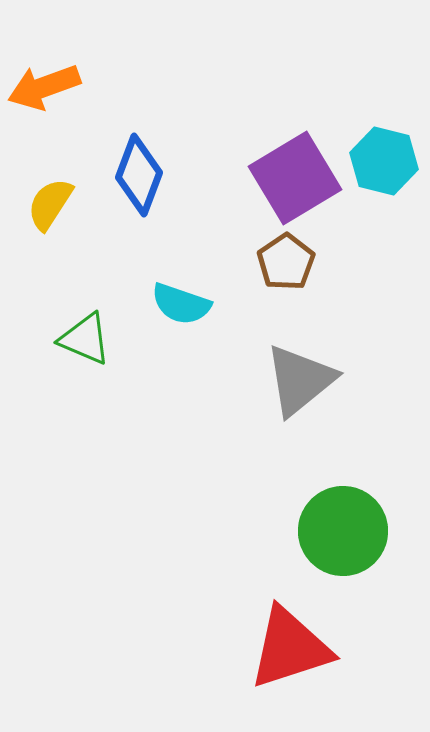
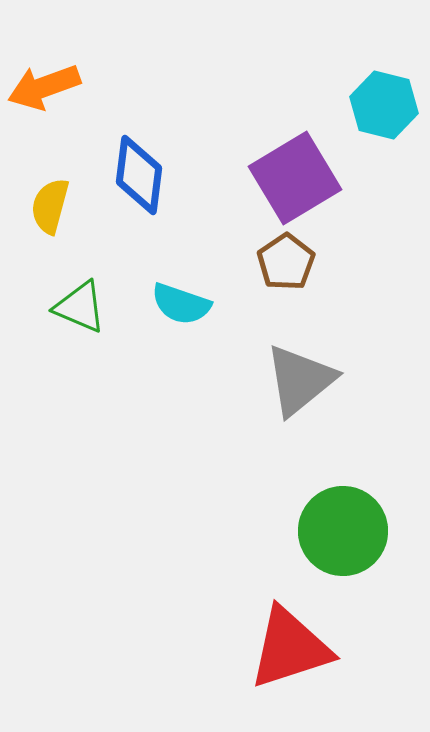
cyan hexagon: moved 56 px up
blue diamond: rotated 14 degrees counterclockwise
yellow semicircle: moved 2 px down; rotated 18 degrees counterclockwise
green triangle: moved 5 px left, 32 px up
